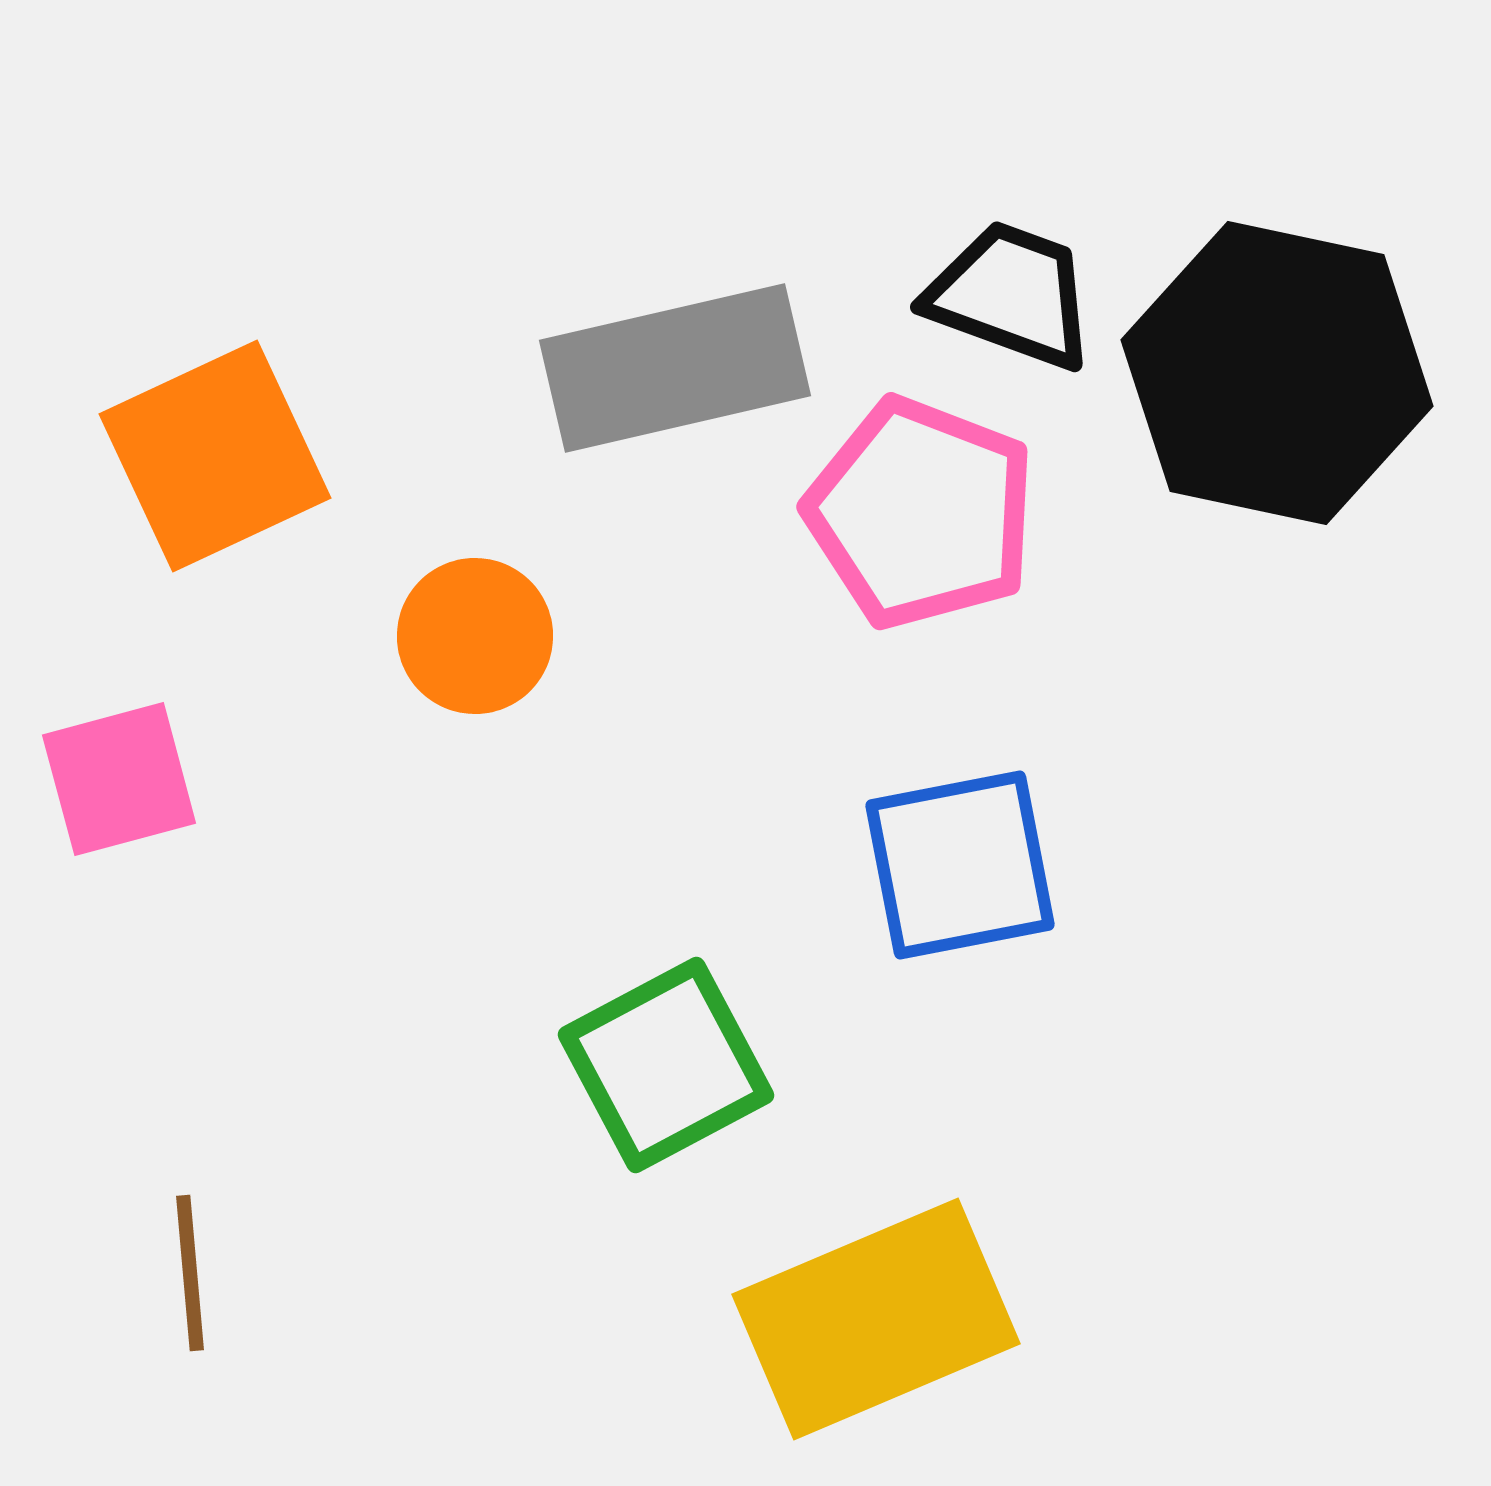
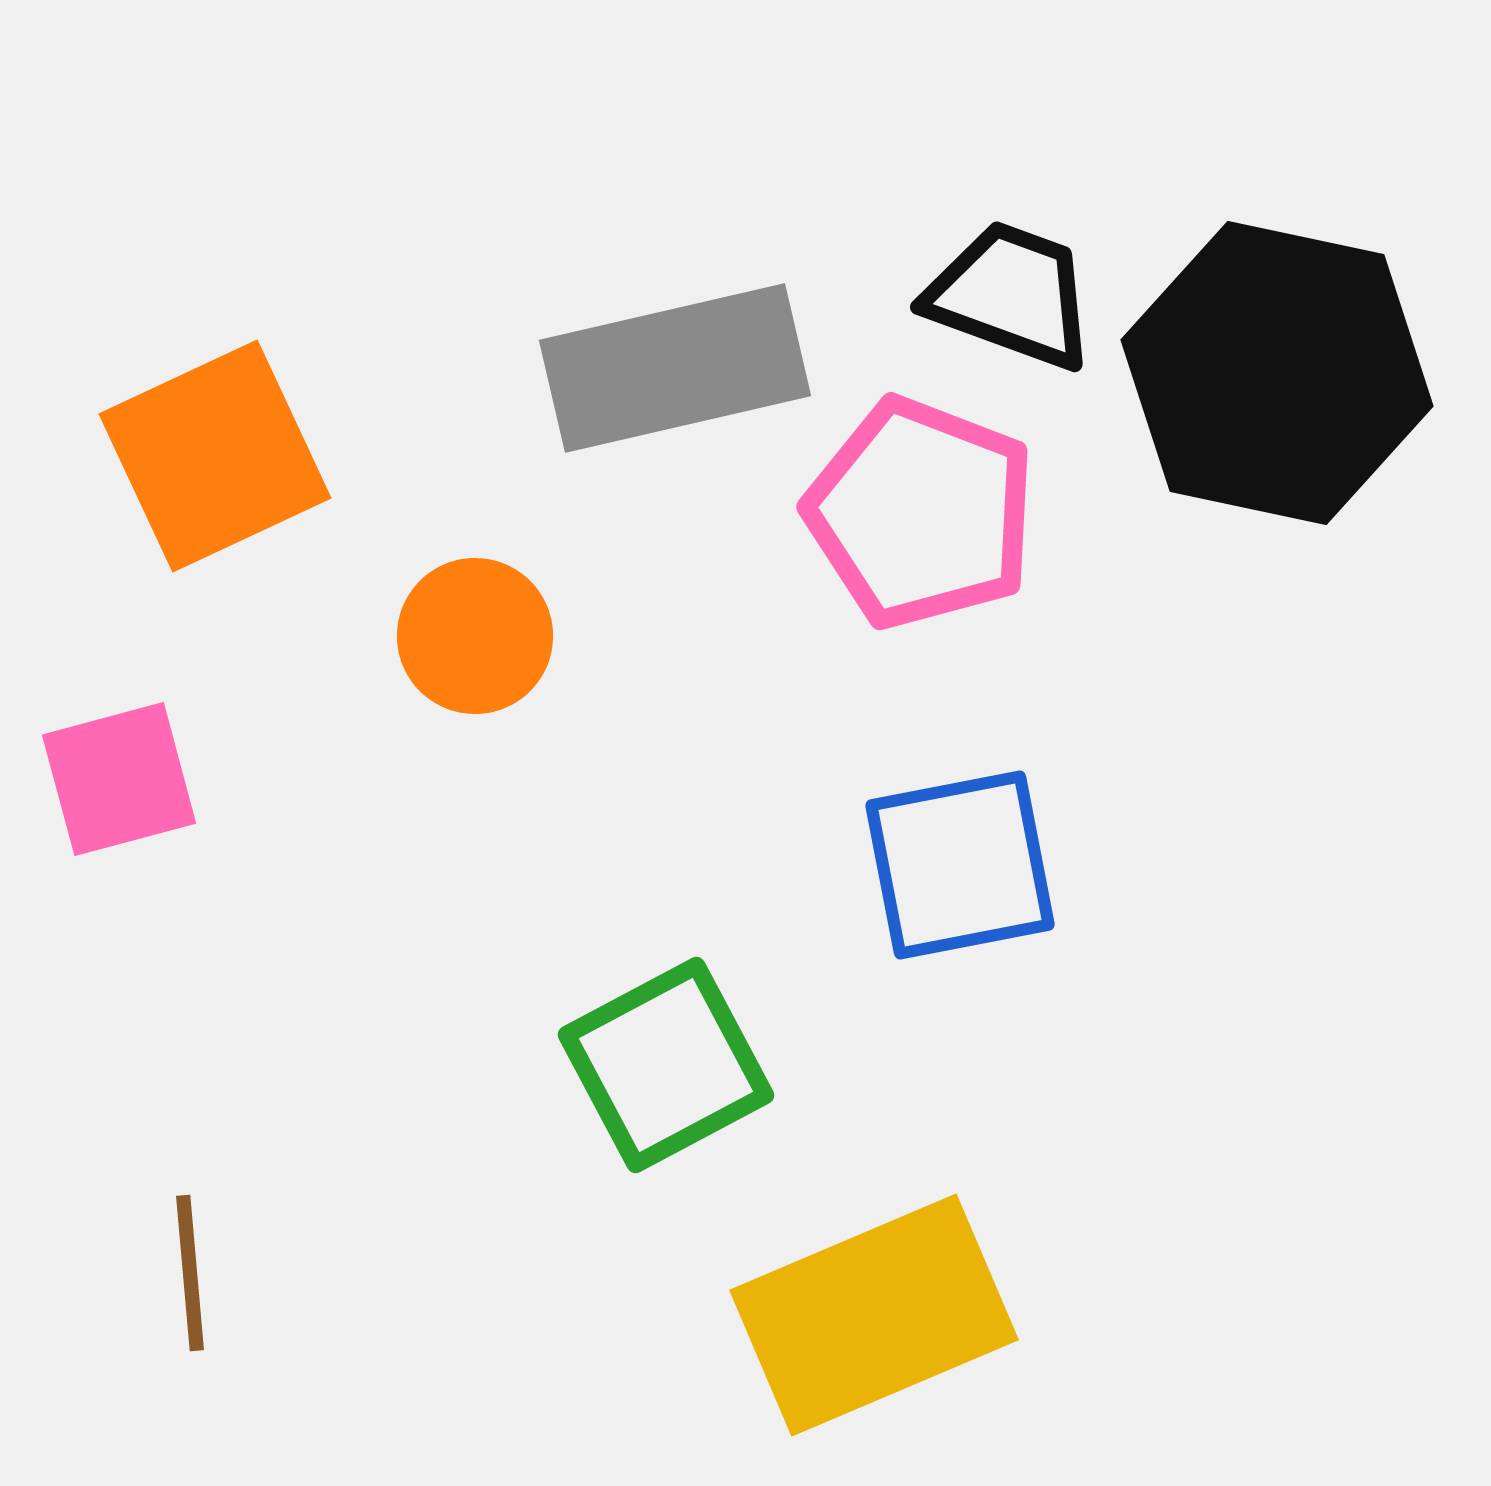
yellow rectangle: moved 2 px left, 4 px up
